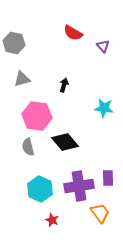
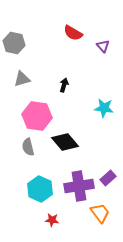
purple rectangle: rotated 49 degrees clockwise
red star: rotated 16 degrees counterclockwise
